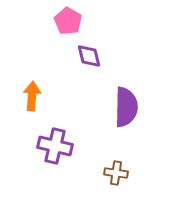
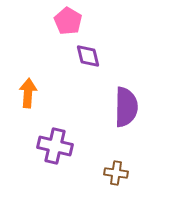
purple diamond: moved 1 px left
orange arrow: moved 4 px left, 3 px up
